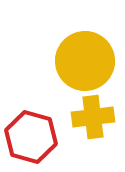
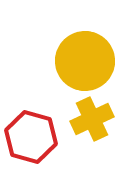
yellow cross: moved 1 px left, 2 px down; rotated 18 degrees counterclockwise
